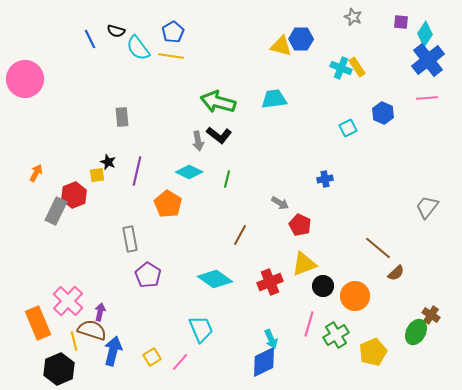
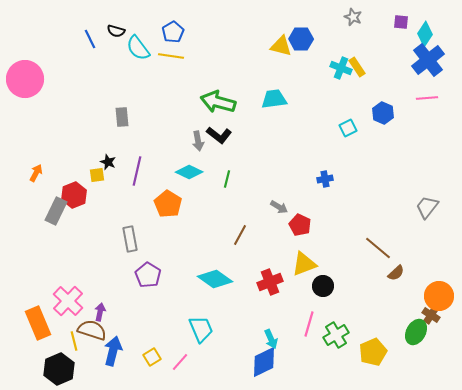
gray arrow at (280, 203): moved 1 px left, 4 px down
orange circle at (355, 296): moved 84 px right
